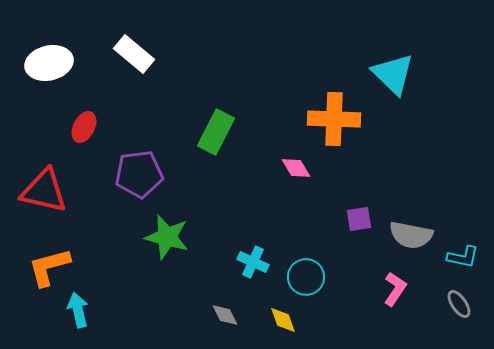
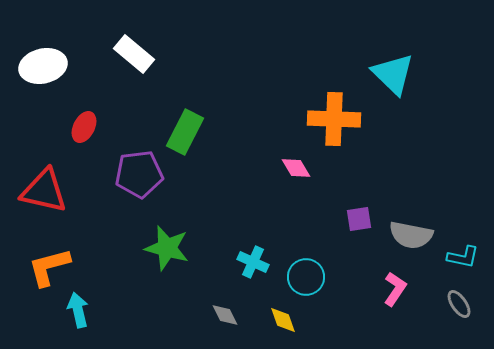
white ellipse: moved 6 px left, 3 px down
green rectangle: moved 31 px left
green star: moved 11 px down
